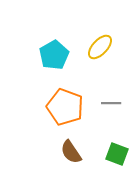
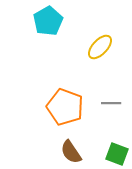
cyan pentagon: moved 6 px left, 34 px up
